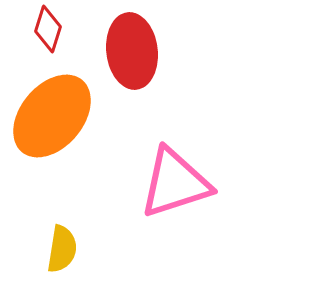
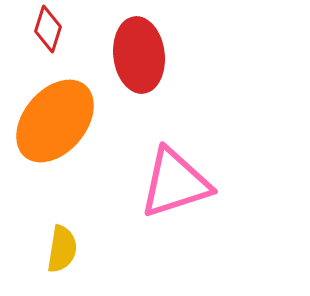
red ellipse: moved 7 px right, 4 px down
orange ellipse: moved 3 px right, 5 px down
